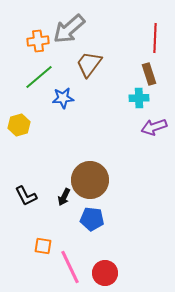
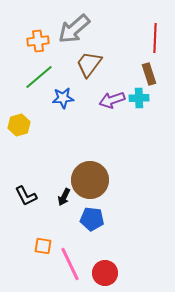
gray arrow: moved 5 px right
purple arrow: moved 42 px left, 27 px up
pink line: moved 3 px up
